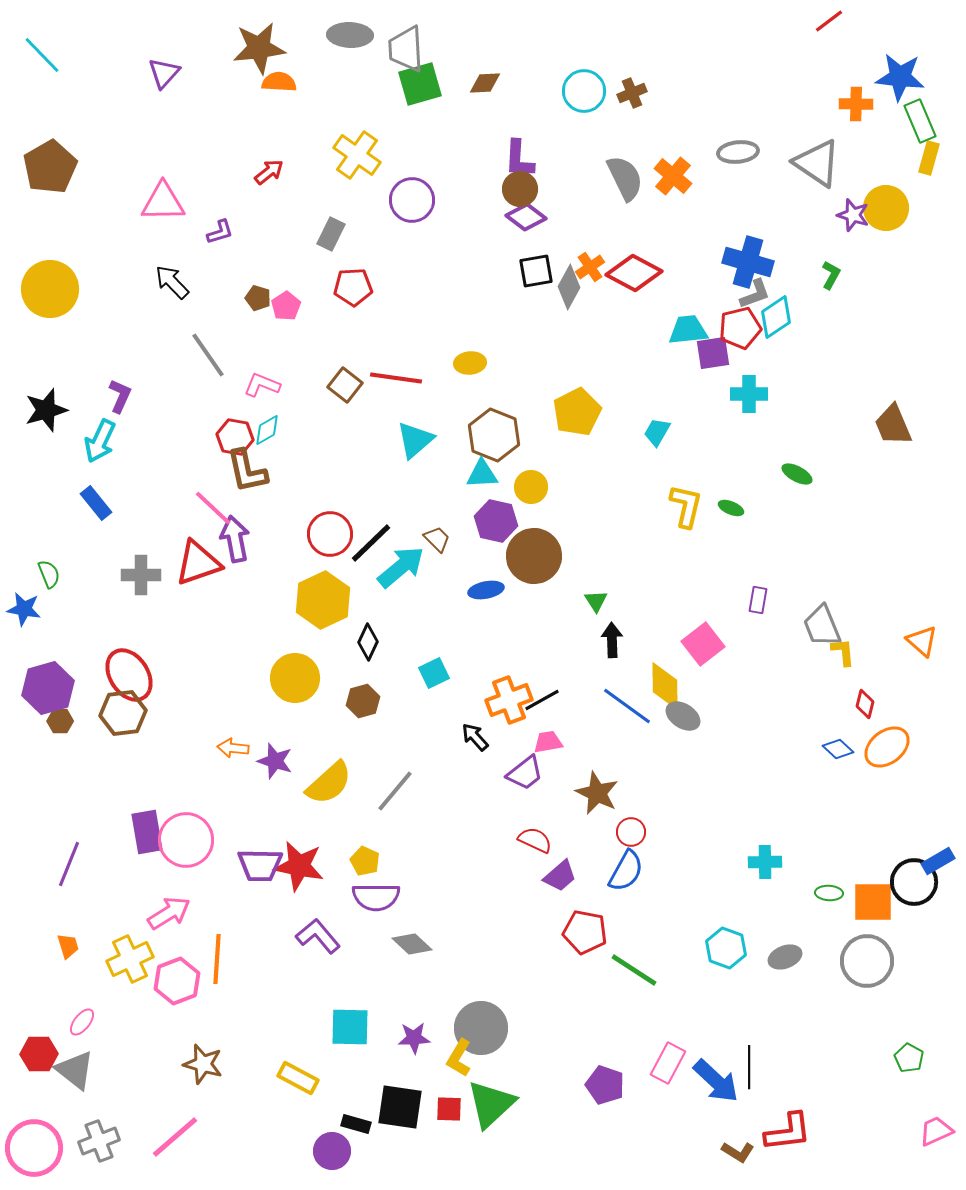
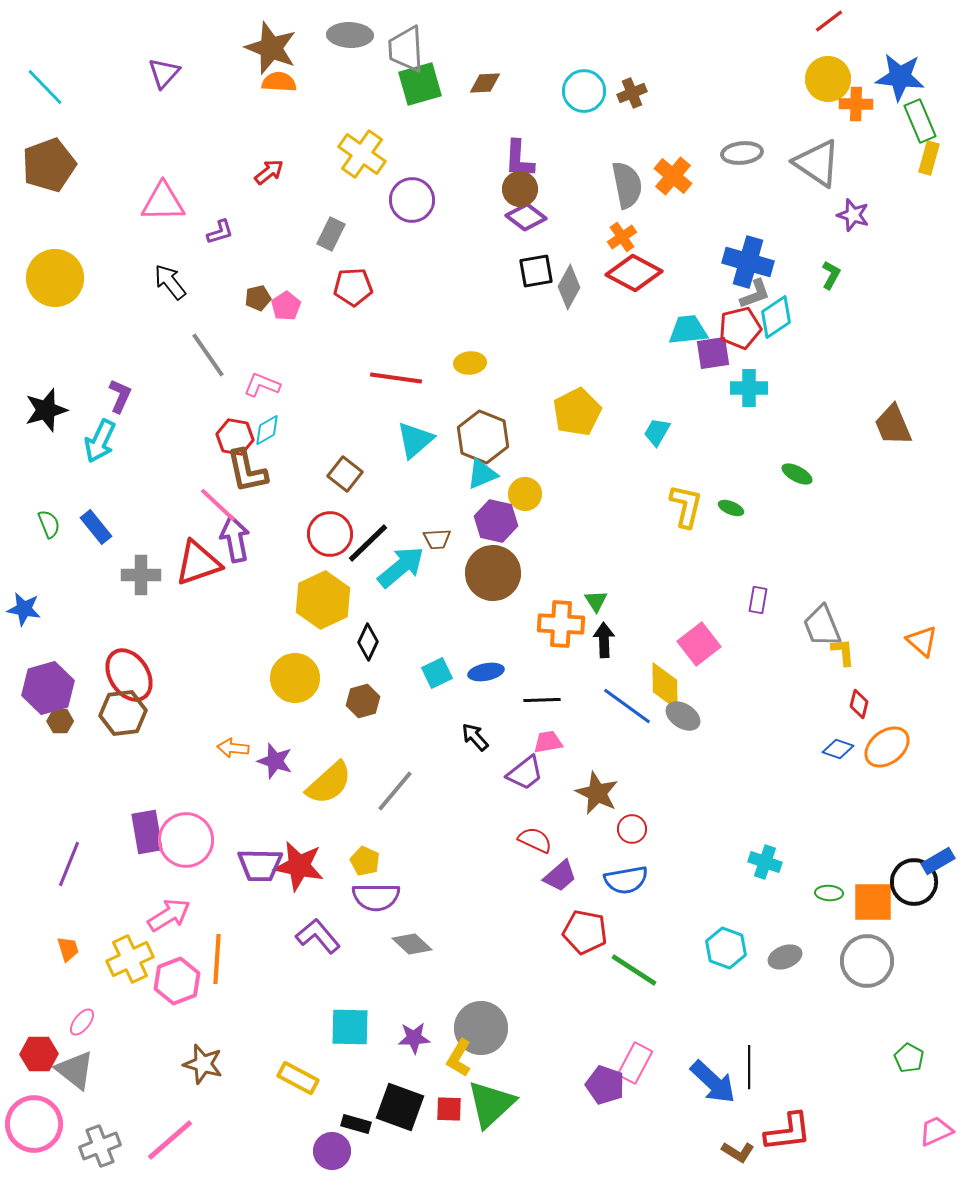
brown star at (259, 48): moved 12 px right; rotated 28 degrees clockwise
cyan line at (42, 55): moved 3 px right, 32 px down
gray ellipse at (738, 152): moved 4 px right, 1 px down
yellow cross at (357, 155): moved 5 px right, 1 px up
brown pentagon at (50, 167): moved 1 px left, 2 px up; rotated 10 degrees clockwise
gray semicircle at (625, 178): moved 2 px right, 7 px down; rotated 15 degrees clockwise
yellow circle at (886, 208): moved 58 px left, 129 px up
orange cross at (590, 267): moved 32 px right, 30 px up
black arrow at (172, 282): moved 2 px left; rotated 6 degrees clockwise
yellow circle at (50, 289): moved 5 px right, 11 px up
brown pentagon at (258, 298): rotated 30 degrees counterclockwise
brown square at (345, 385): moved 89 px down
cyan cross at (749, 394): moved 6 px up
brown hexagon at (494, 435): moved 11 px left, 2 px down
cyan triangle at (482, 474): rotated 20 degrees counterclockwise
yellow circle at (531, 487): moved 6 px left, 7 px down
blue rectangle at (96, 503): moved 24 px down
pink line at (213, 508): moved 5 px right, 3 px up
brown trapezoid at (437, 539): rotated 132 degrees clockwise
black line at (371, 543): moved 3 px left
brown circle at (534, 556): moved 41 px left, 17 px down
green semicircle at (49, 574): moved 50 px up
blue ellipse at (486, 590): moved 82 px down
black arrow at (612, 640): moved 8 px left
pink square at (703, 644): moved 4 px left
cyan square at (434, 673): moved 3 px right
orange cross at (509, 700): moved 52 px right, 76 px up; rotated 24 degrees clockwise
black line at (542, 700): rotated 27 degrees clockwise
red diamond at (865, 704): moved 6 px left
blue diamond at (838, 749): rotated 24 degrees counterclockwise
red circle at (631, 832): moved 1 px right, 3 px up
cyan cross at (765, 862): rotated 20 degrees clockwise
blue semicircle at (626, 871): moved 9 px down; rotated 51 degrees clockwise
pink arrow at (169, 913): moved 2 px down
orange trapezoid at (68, 946): moved 3 px down
pink rectangle at (668, 1063): moved 33 px left
blue arrow at (716, 1081): moved 3 px left, 1 px down
black square at (400, 1107): rotated 12 degrees clockwise
pink line at (175, 1137): moved 5 px left, 3 px down
gray cross at (99, 1141): moved 1 px right, 5 px down
pink circle at (34, 1148): moved 24 px up
